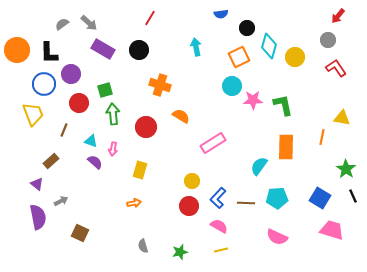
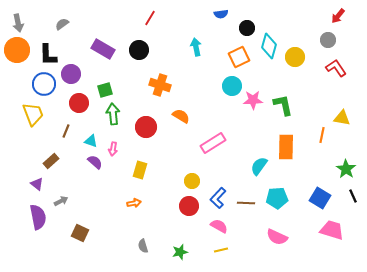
gray arrow at (89, 23): moved 71 px left; rotated 36 degrees clockwise
black L-shape at (49, 53): moved 1 px left, 2 px down
brown line at (64, 130): moved 2 px right, 1 px down
orange line at (322, 137): moved 2 px up
